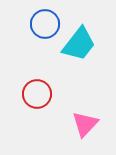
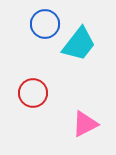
red circle: moved 4 px left, 1 px up
pink triangle: rotated 20 degrees clockwise
